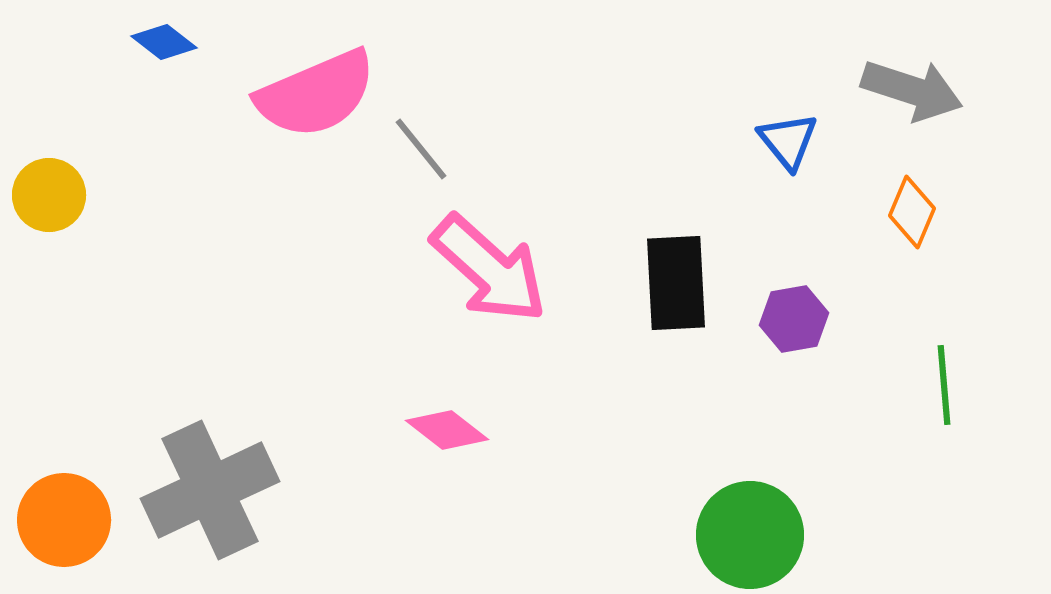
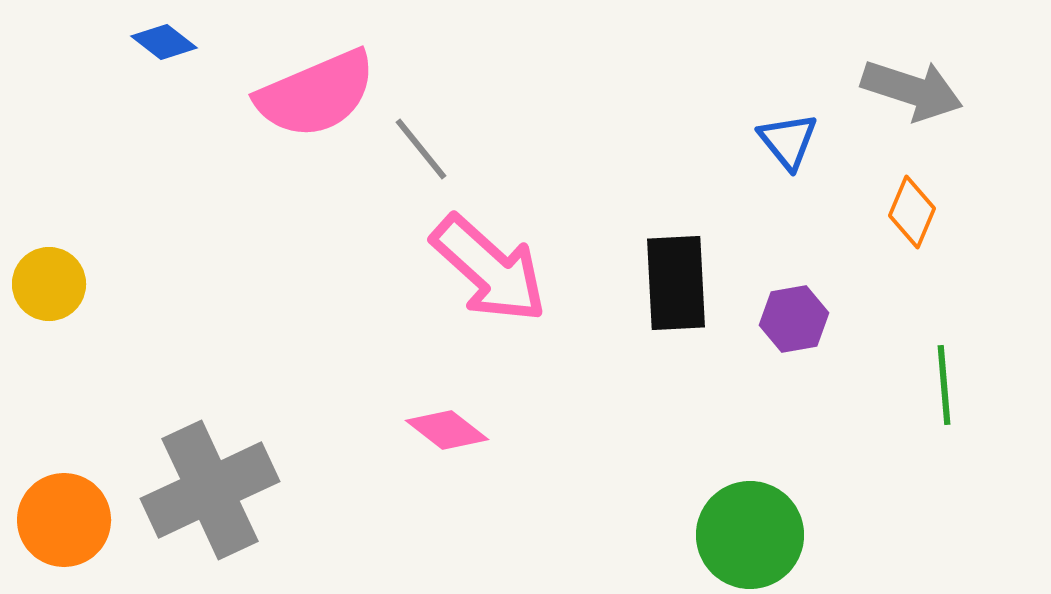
yellow circle: moved 89 px down
